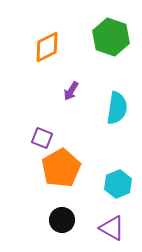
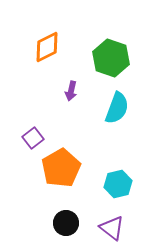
green hexagon: moved 21 px down
purple arrow: rotated 18 degrees counterclockwise
cyan semicircle: rotated 12 degrees clockwise
purple square: moved 9 px left; rotated 30 degrees clockwise
cyan hexagon: rotated 8 degrees clockwise
black circle: moved 4 px right, 3 px down
purple triangle: rotated 8 degrees clockwise
